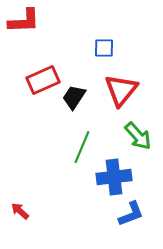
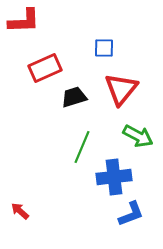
red rectangle: moved 2 px right, 12 px up
red triangle: moved 1 px up
black trapezoid: rotated 40 degrees clockwise
green arrow: rotated 20 degrees counterclockwise
